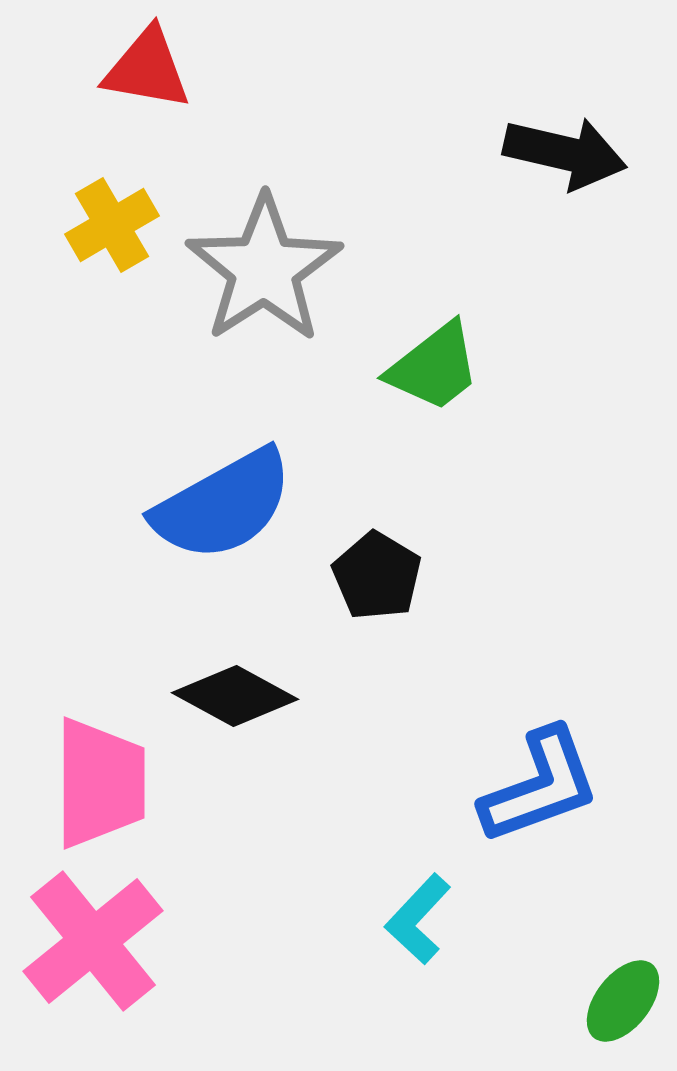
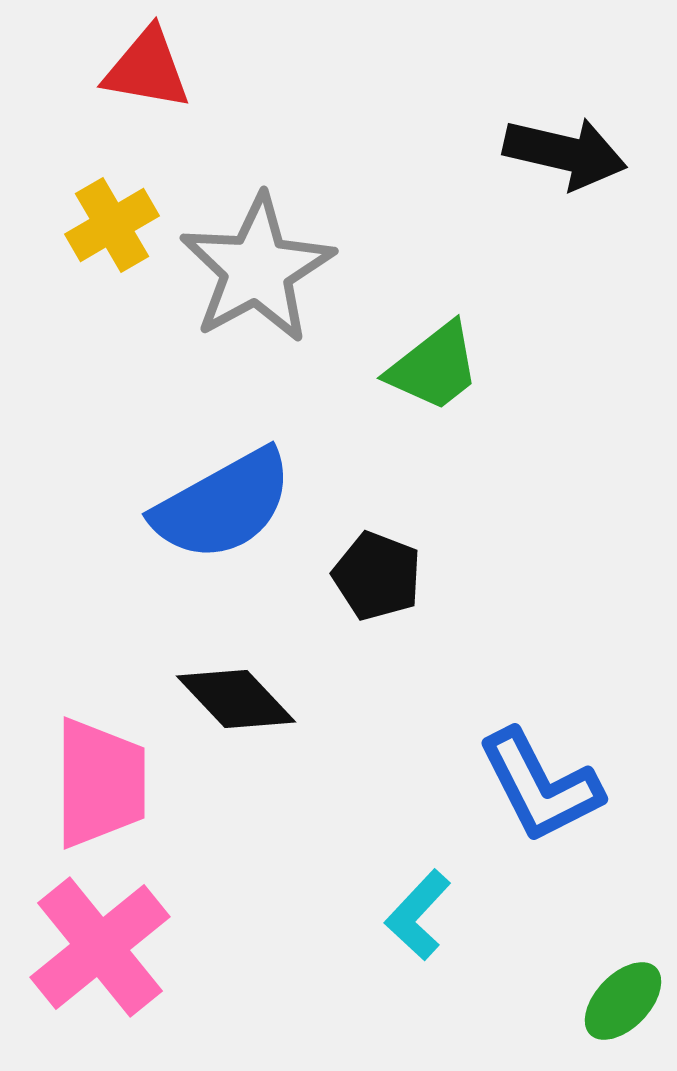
gray star: moved 7 px left; rotated 4 degrees clockwise
black pentagon: rotated 10 degrees counterclockwise
black diamond: moved 1 px right, 3 px down; rotated 18 degrees clockwise
blue L-shape: rotated 83 degrees clockwise
cyan L-shape: moved 4 px up
pink cross: moved 7 px right, 6 px down
green ellipse: rotated 6 degrees clockwise
